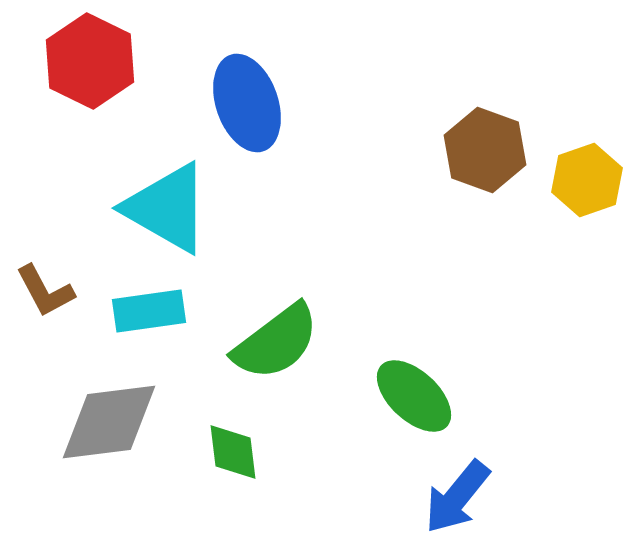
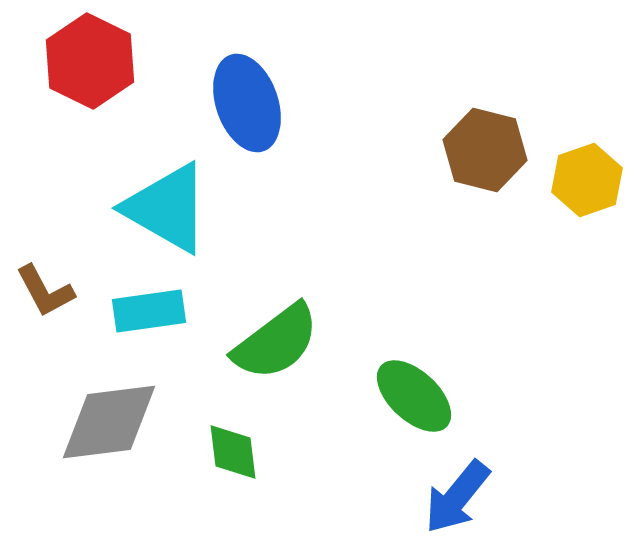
brown hexagon: rotated 6 degrees counterclockwise
